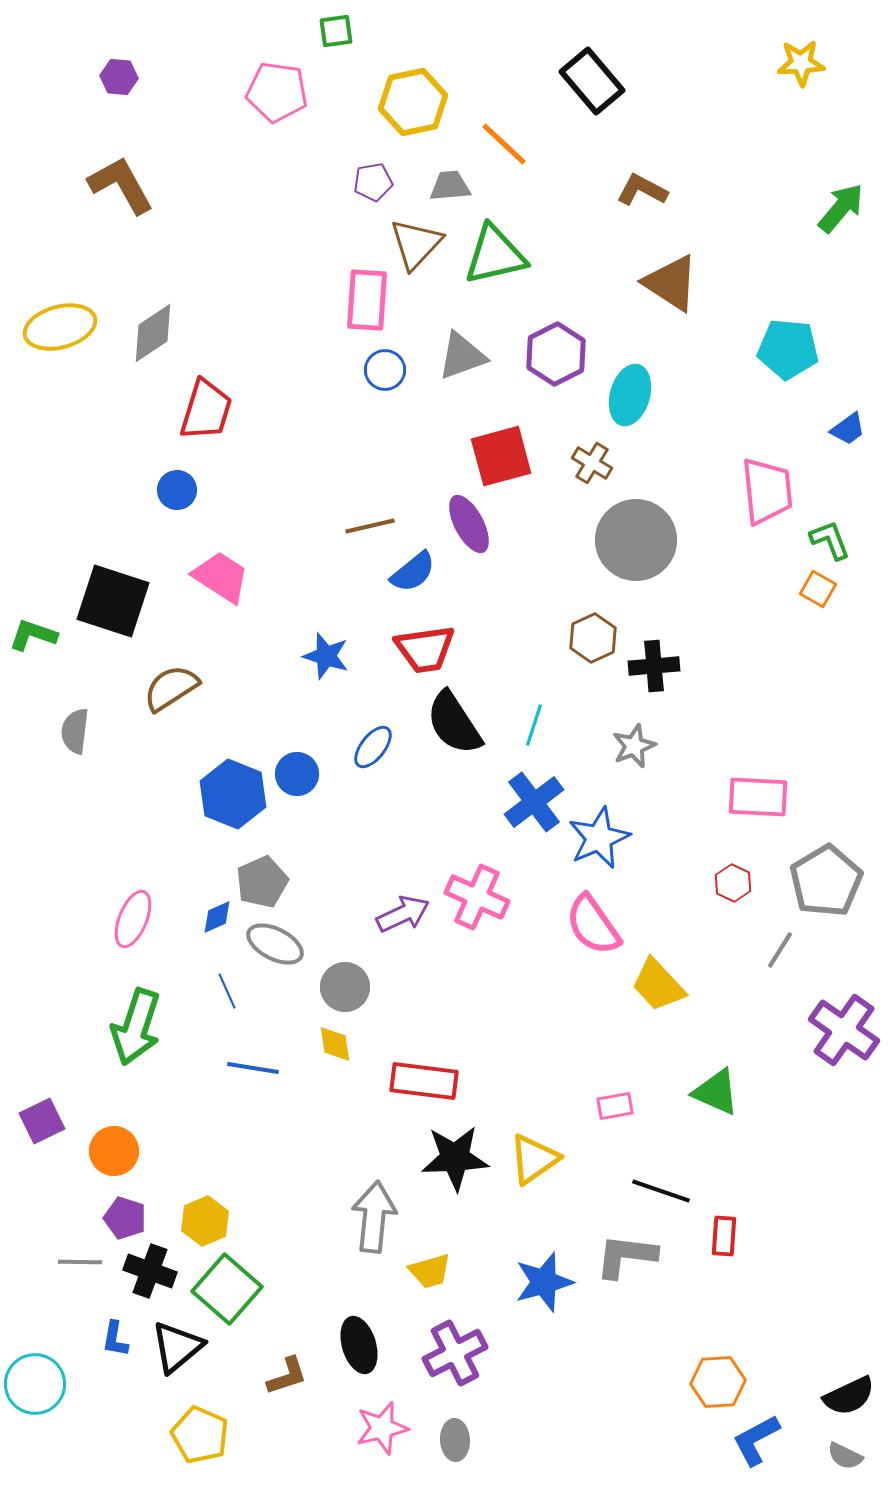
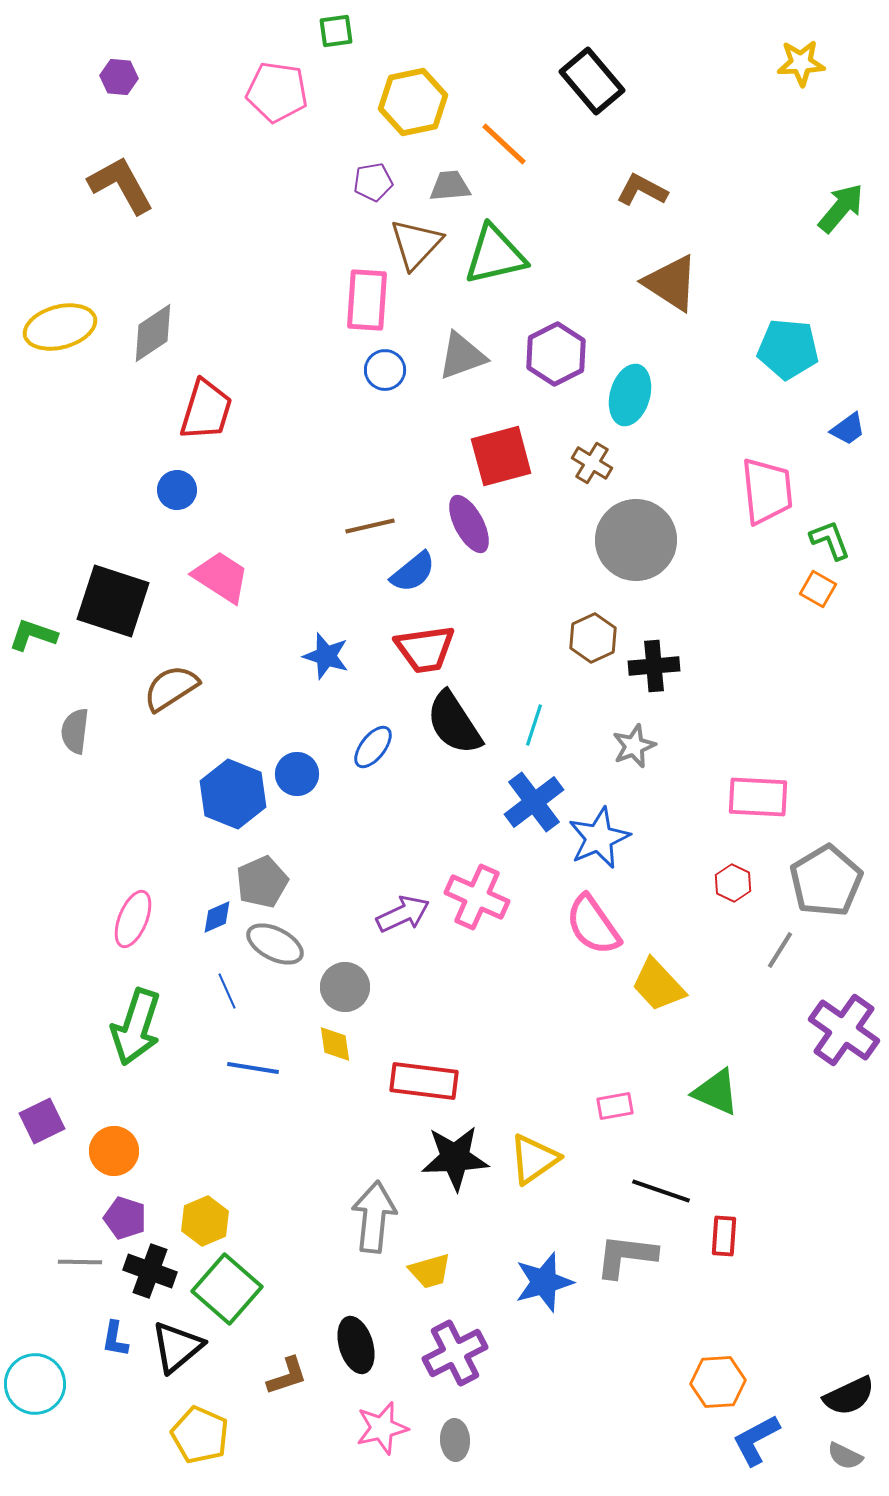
black ellipse at (359, 1345): moved 3 px left
